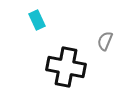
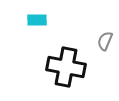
cyan rectangle: rotated 66 degrees counterclockwise
